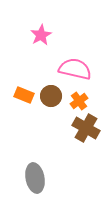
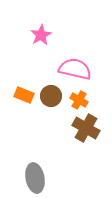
orange cross: moved 1 px up; rotated 24 degrees counterclockwise
